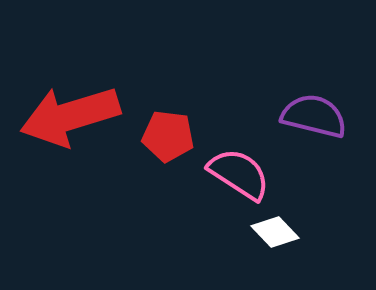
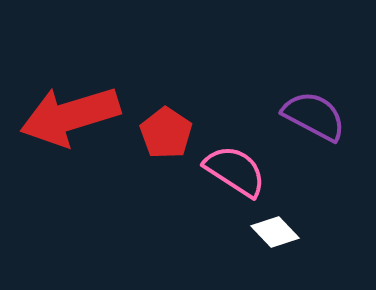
purple semicircle: rotated 14 degrees clockwise
red pentagon: moved 2 px left, 3 px up; rotated 27 degrees clockwise
pink semicircle: moved 4 px left, 3 px up
